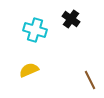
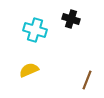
black cross: rotated 18 degrees counterclockwise
brown line: moved 3 px left; rotated 48 degrees clockwise
